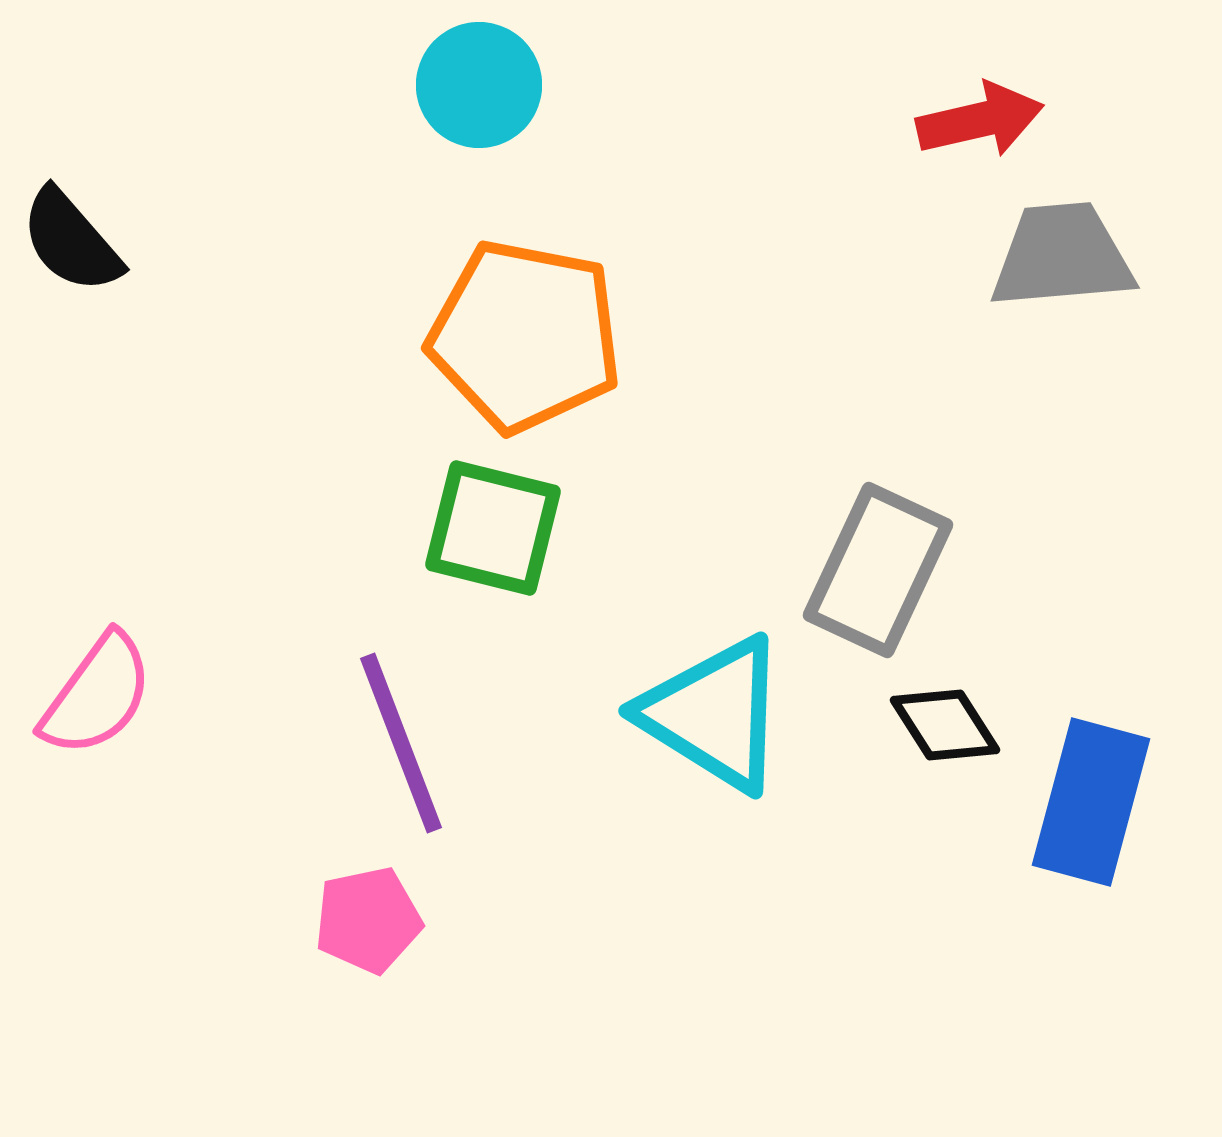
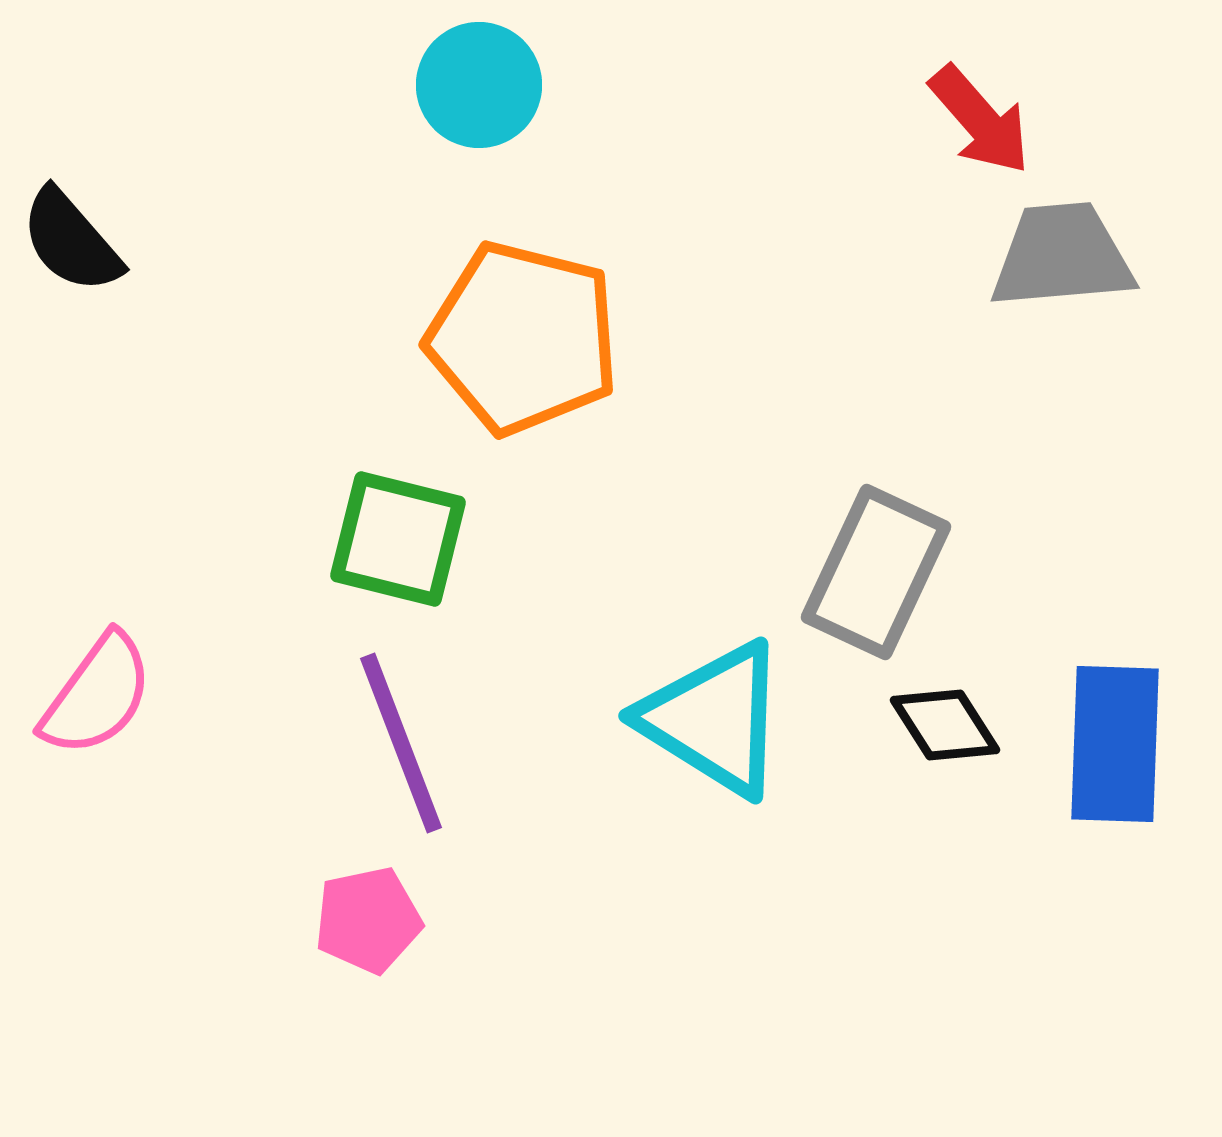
red arrow: rotated 62 degrees clockwise
orange pentagon: moved 2 px left, 2 px down; rotated 3 degrees clockwise
green square: moved 95 px left, 11 px down
gray rectangle: moved 2 px left, 2 px down
cyan triangle: moved 5 px down
blue rectangle: moved 24 px right, 58 px up; rotated 13 degrees counterclockwise
